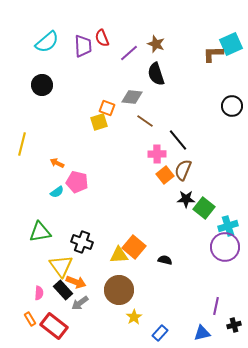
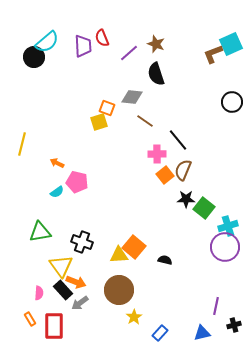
brown L-shape at (213, 54): rotated 20 degrees counterclockwise
black circle at (42, 85): moved 8 px left, 28 px up
black circle at (232, 106): moved 4 px up
red rectangle at (54, 326): rotated 52 degrees clockwise
